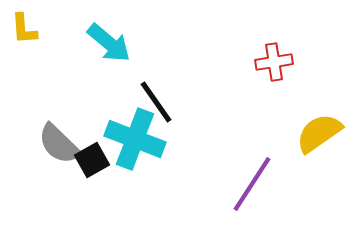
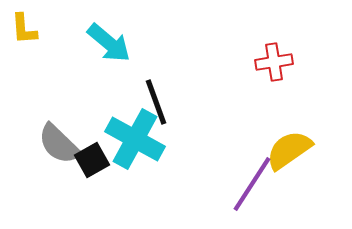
black line: rotated 15 degrees clockwise
yellow semicircle: moved 30 px left, 17 px down
cyan cross: rotated 8 degrees clockwise
